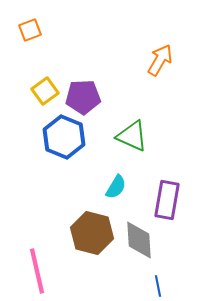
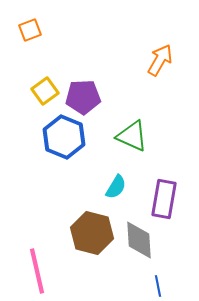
purple rectangle: moved 3 px left, 1 px up
